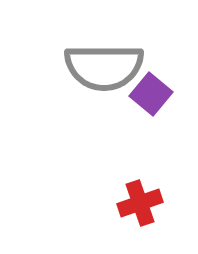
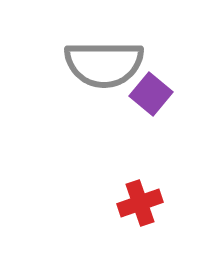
gray semicircle: moved 3 px up
